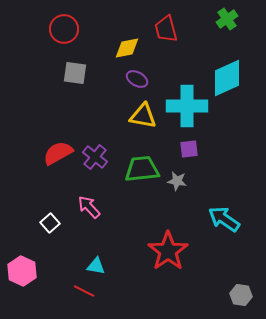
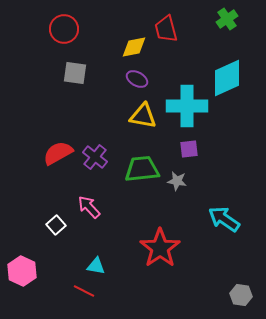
yellow diamond: moved 7 px right, 1 px up
white square: moved 6 px right, 2 px down
red star: moved 8 px left, 3 px up
